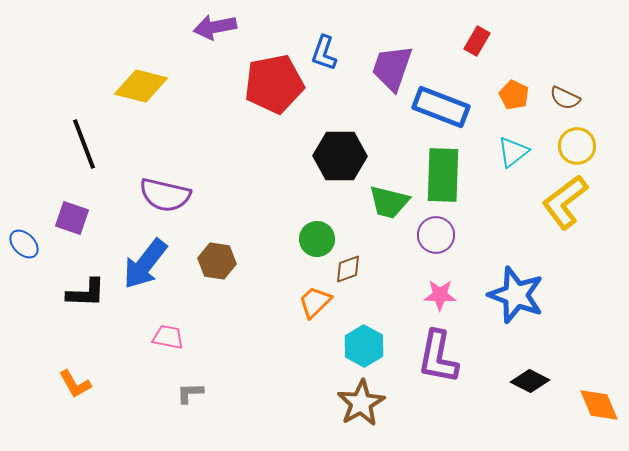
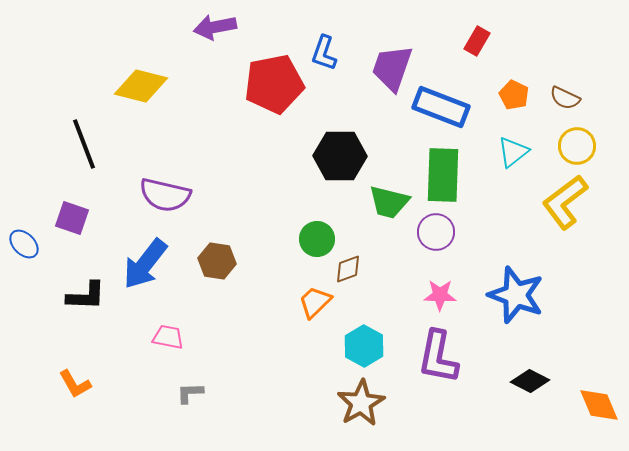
purple circle: moved 3 px up
black L-shape: moved 3 px down
